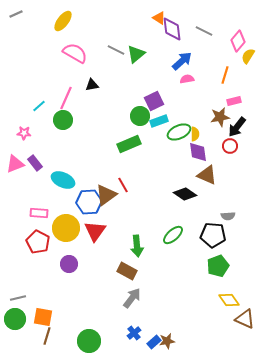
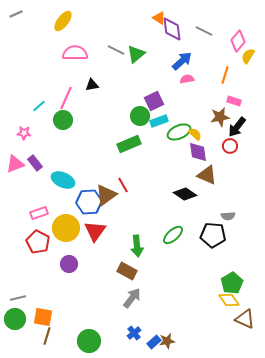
pink semicircle at (75, 53): rotated 30 degrees counterclockwise
pink rectangle at (234, 101): rotated 32 degrees clockwise
yellow semicircle at (195, 134): rotated 48 degrees counterclockwise
pink rectangle at (39, 213): rotated 24 degrees counterclockwise
green pentagon at (218, 266): moved 14 px right, 17 px down; rotated 10 degrees counterclockwise
